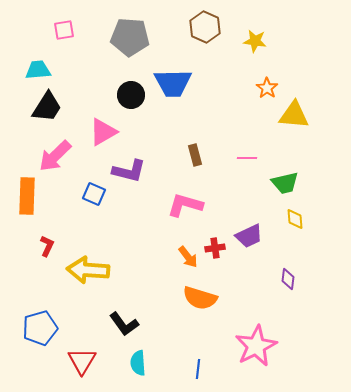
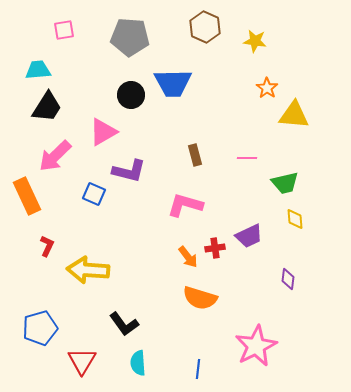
orange rectangle: rotated 27 degrees counterclockwise
